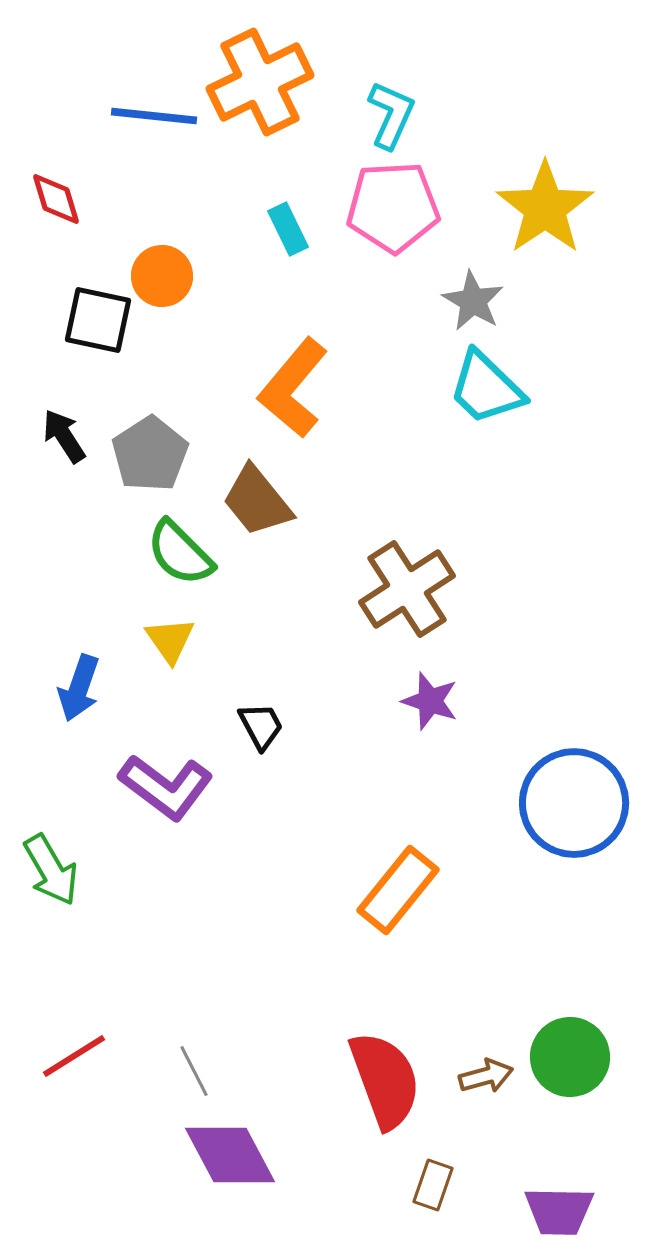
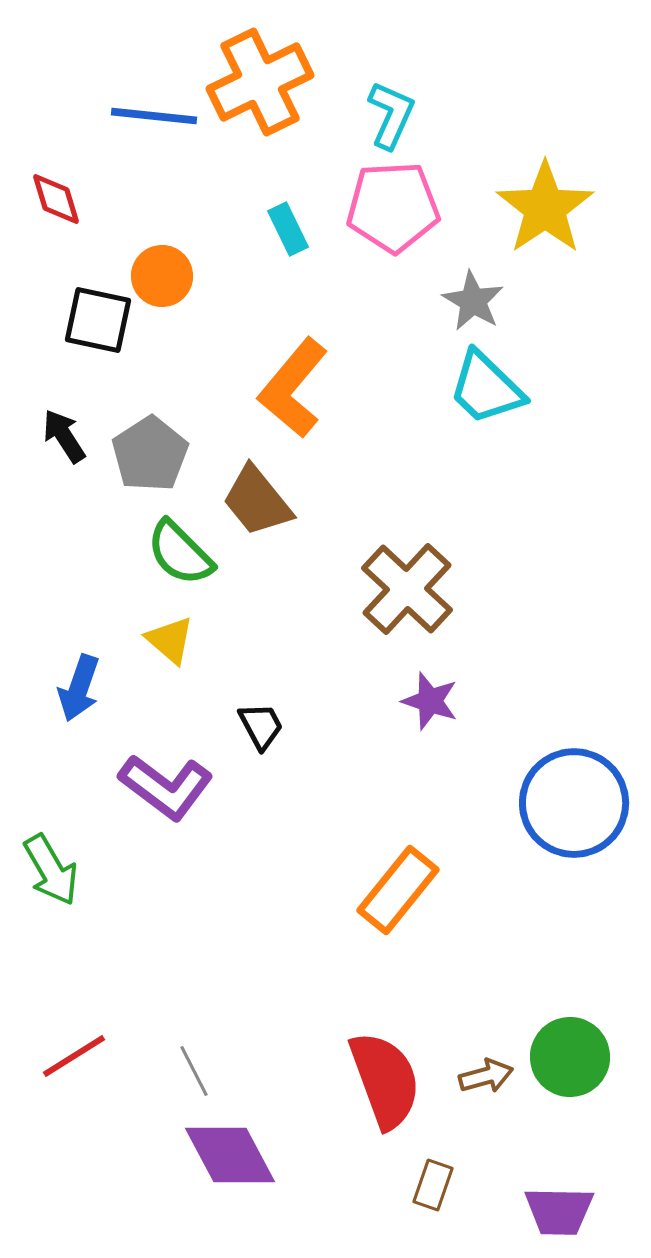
brown cross: rotated 14 degrees counterclockwise
yellow triangle: rotated 14 degrees counterclockwise
